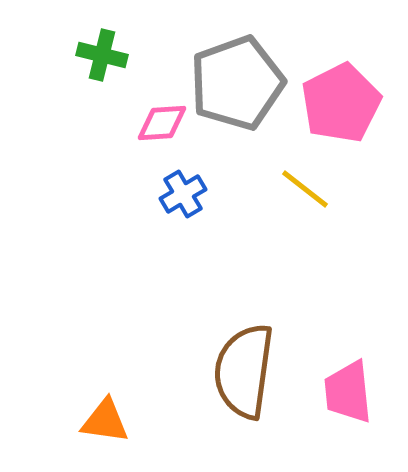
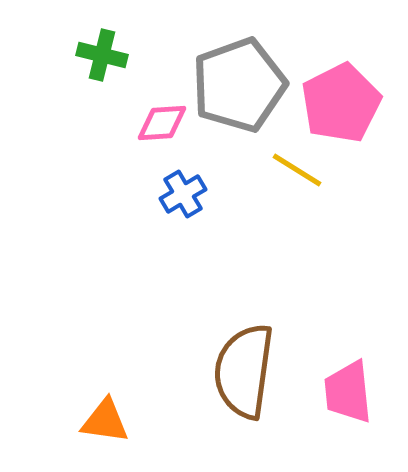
gray pentagon: moved 2 px right, 2 px down
yellow line: moved 8 px left, 19 px up; rotated 6 degrees counterclockwise
